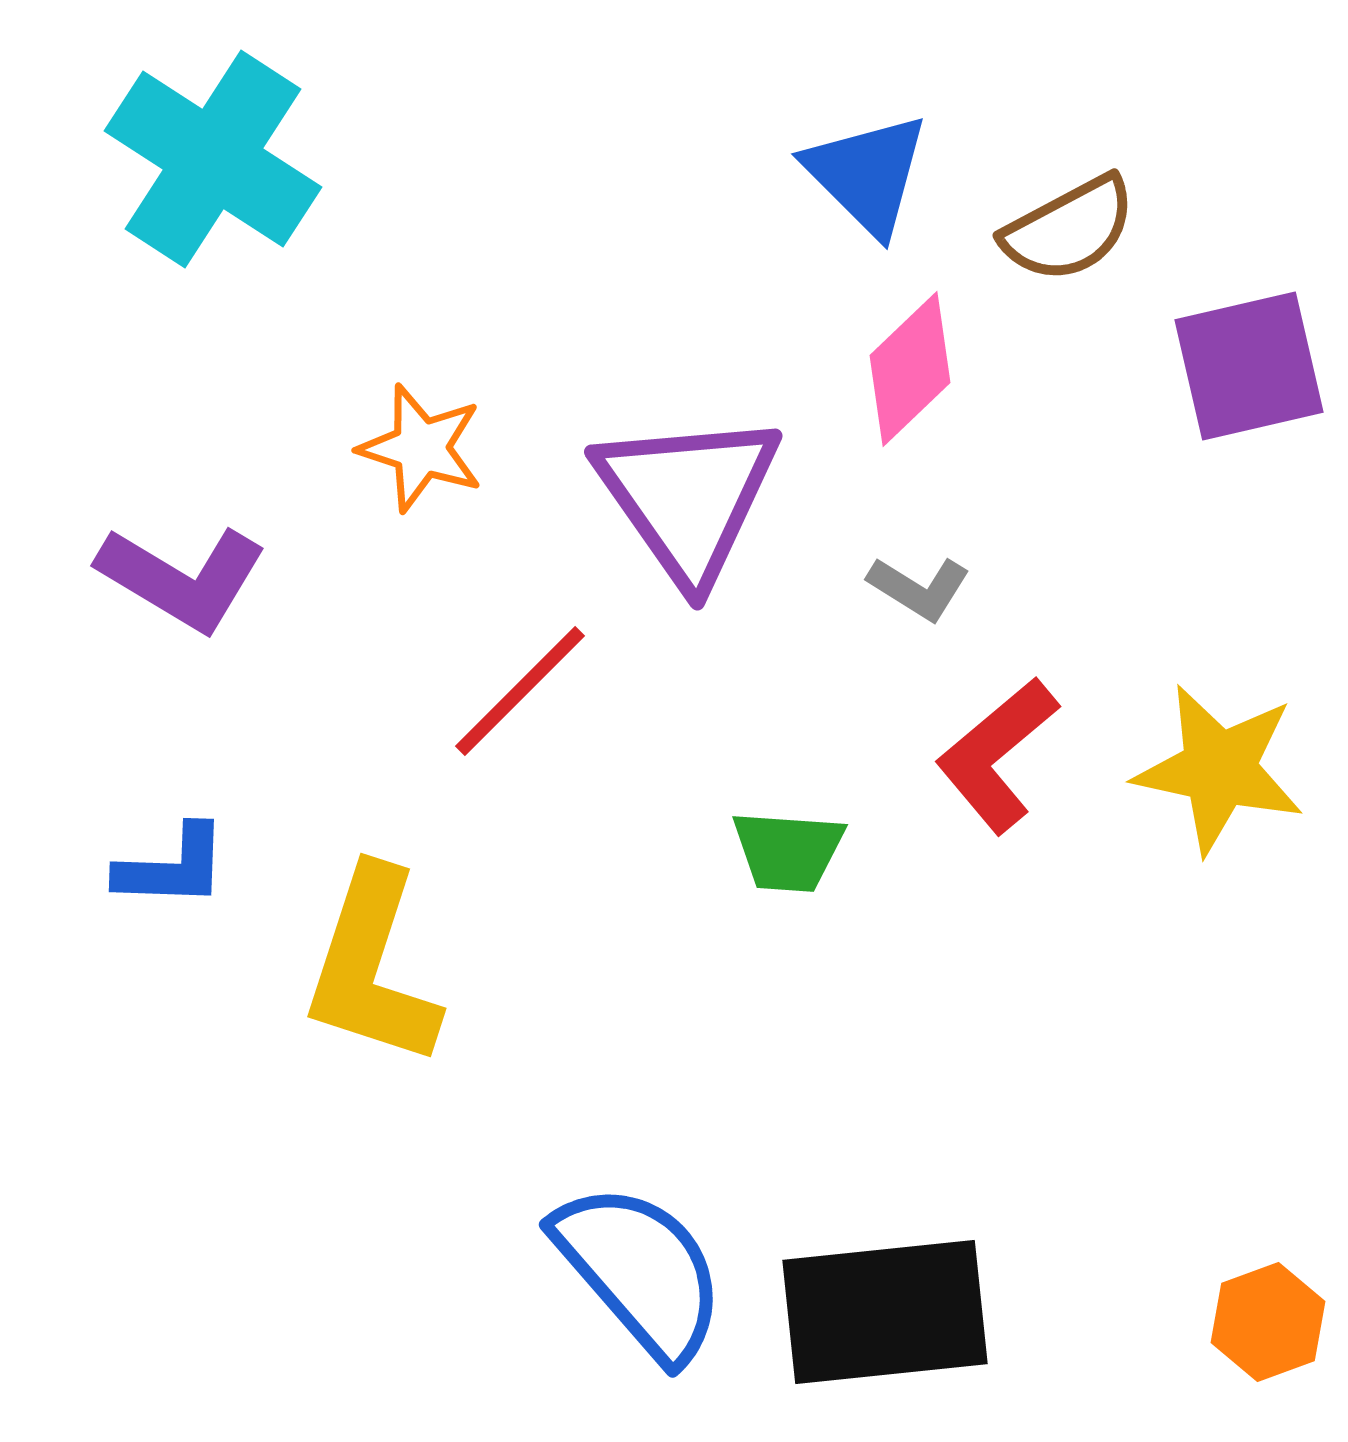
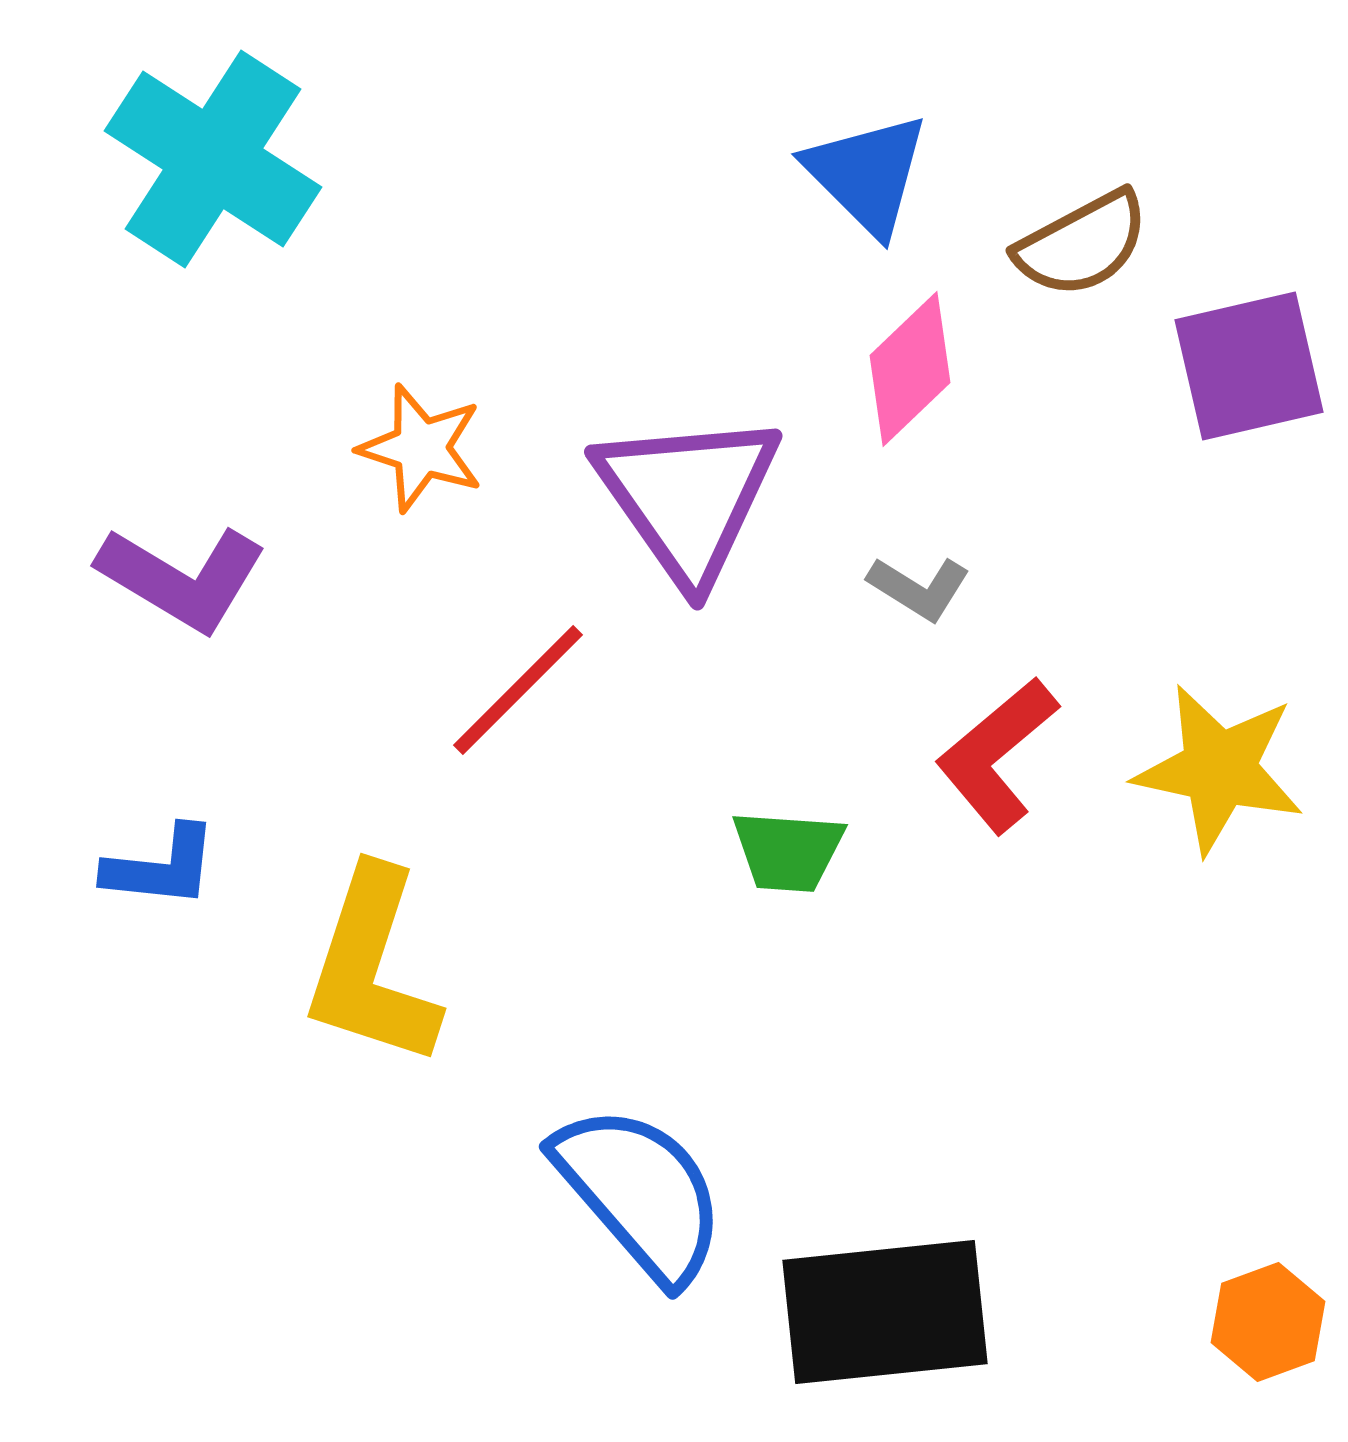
brown semicircle: moved 13 px right, 15 px down
red line: moved 2 px left, 1 px up
blue L-shape: moved 11 px left; rotated 4 degrees clockwise
blue semicircle: moved 78 px up
